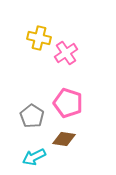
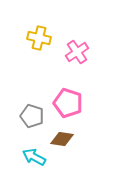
pink cross: moved 11 px right, 1 px up
gray pentagon: rotated 15 degrees counterclockwise
brown diamond: moved 2 px left
cyan arrow: rotated 55 degrees clockwise
